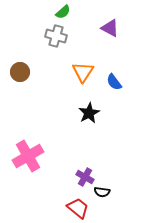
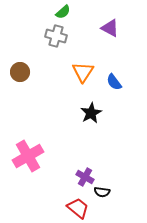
black star: moved 2 px right
